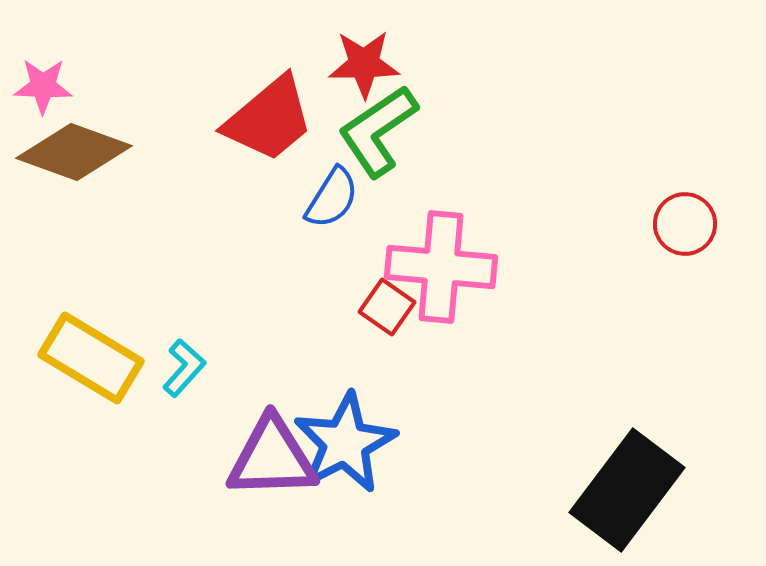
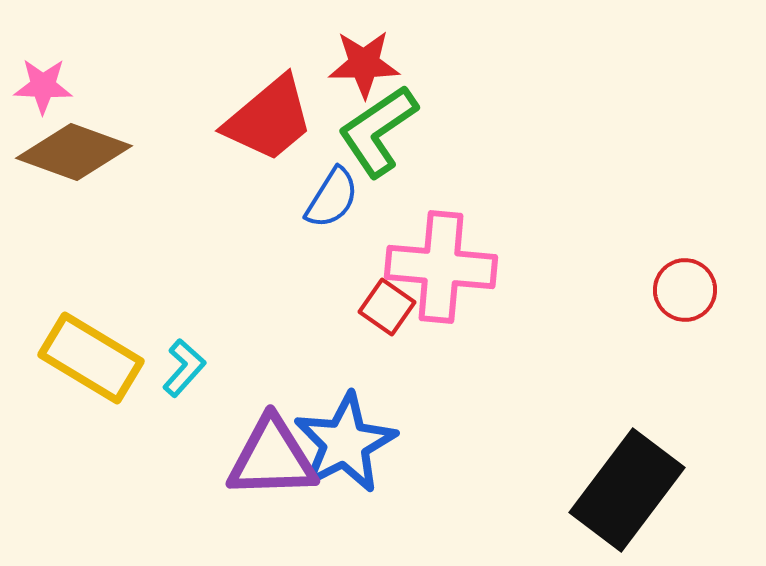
red circle: moved 66 px down
